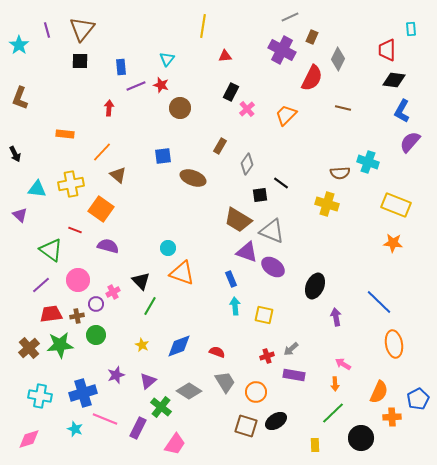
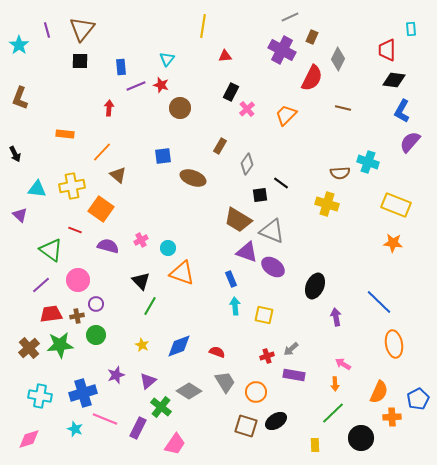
yellow cross at (71, 184): moved 1 px right, 2 px down
pink cross at (113, 292): moved 28 px right, 52 px up
